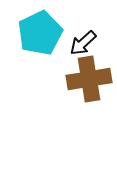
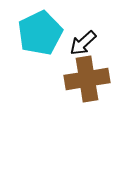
brown cross: moved 2 px left
